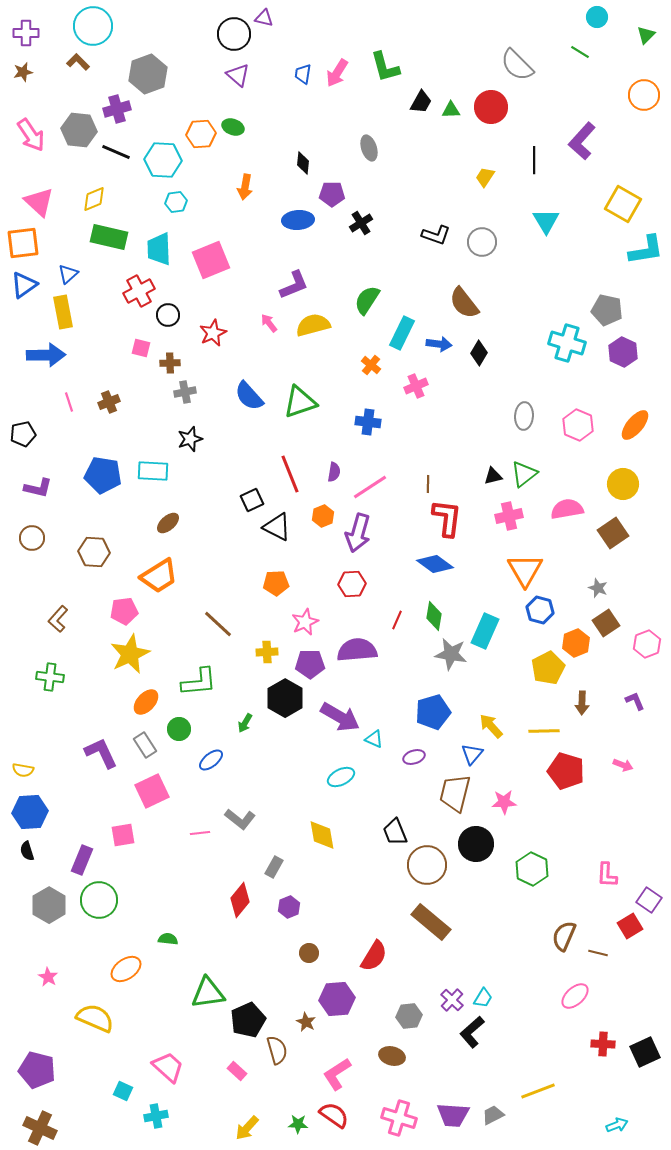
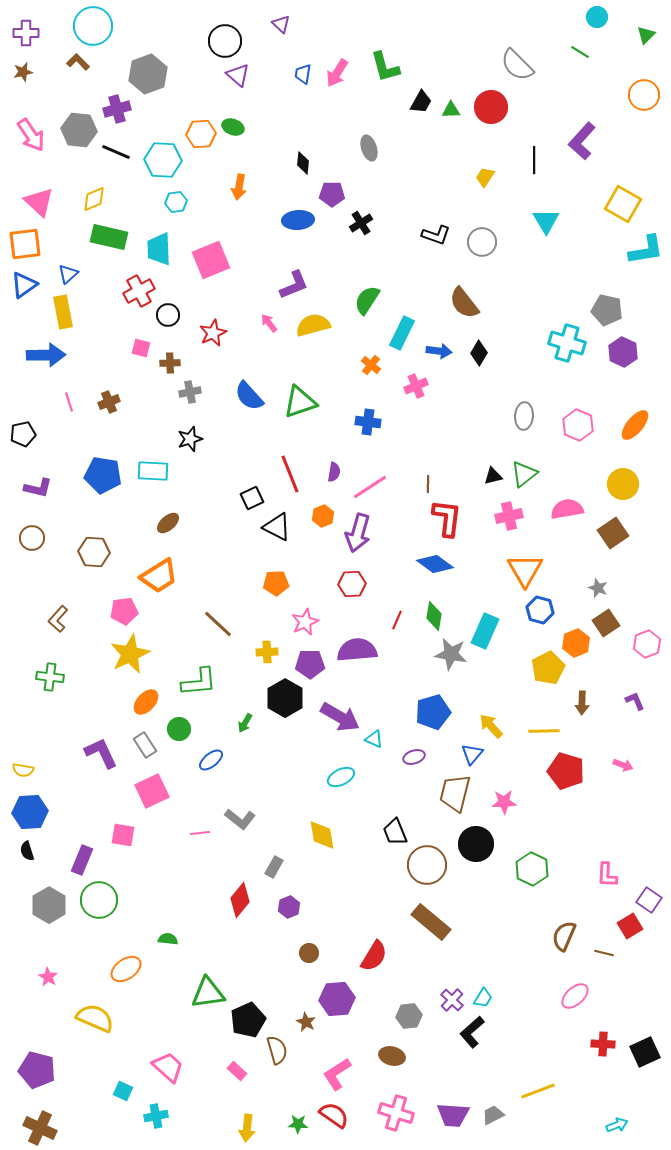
purple triangle at (264, 18): moved 17 px right, 6 px down; rotated 30 degrees clockwise
black circle at (234, 34): moved 9 px left, 7 px down
orange arrow at (245, 187): moved 6 px left
orange square at (23, 243): moved 2 px right, 1 px down
blue arrow at (439, 344): moved 7 px down
gray cross at (185, 392): moved 5 px right
black square at (252, 500): moved 2 px up
pink square at (123, 835): rotated 20 degrees clockwise
brown line at (598, 953): moved 6 px right
pink cross at (399, 1118): moved 3 px left, 5 px up
yellow arrow at (247, 1128): rotated 36 degrees counterclockwise
